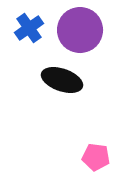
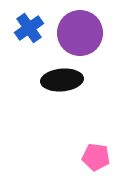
purple circle: moved 3 px down
black ellipse: rotated 24 degrees counterclockwise
